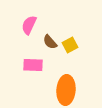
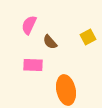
yellow square: moved 18 px right, 8 px up
orange ellipse: rotated 16 degrees counterclockwise
